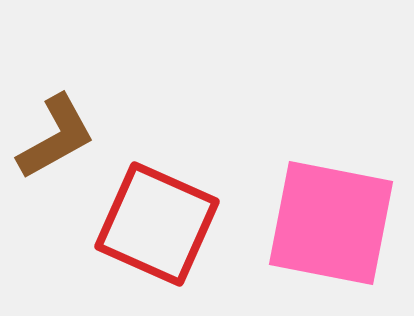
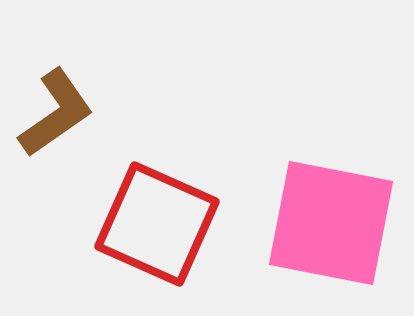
brown L-shape: moved 24 px up; rotated 6 degrees counterclockwise
